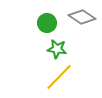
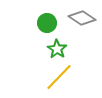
gray diamond: moved 1 px down
green star: rotated 24 degrees clockwise
